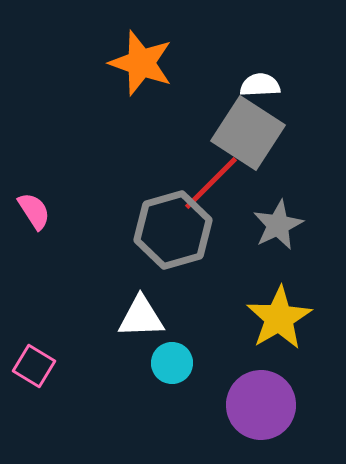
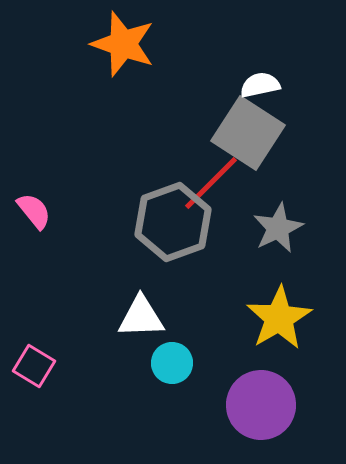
orange star: moved 18 px left, 19 px up
white semicircle: rotated 9 degrees counterclockwise
pink semicircle: rotated 6 degrees counterclockwise
gray star: moved 3 px down
gray hexagon: moved 8 px up; rotated 4 degrees counterclockwise
